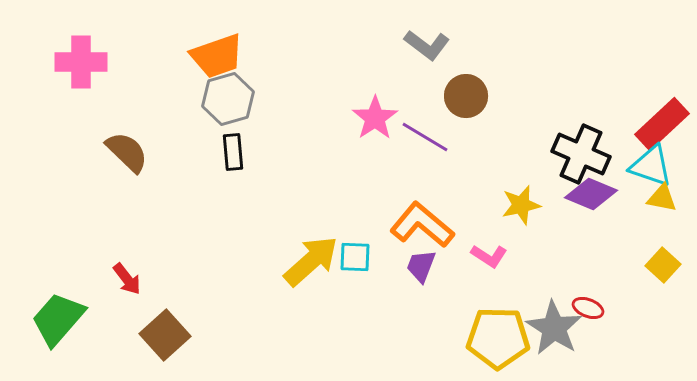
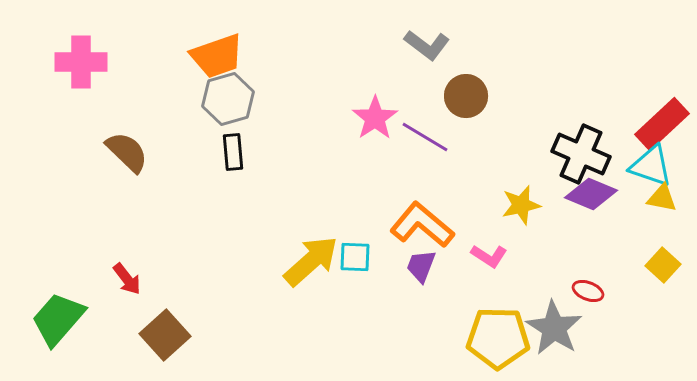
red ellipse: moved 17 px up
